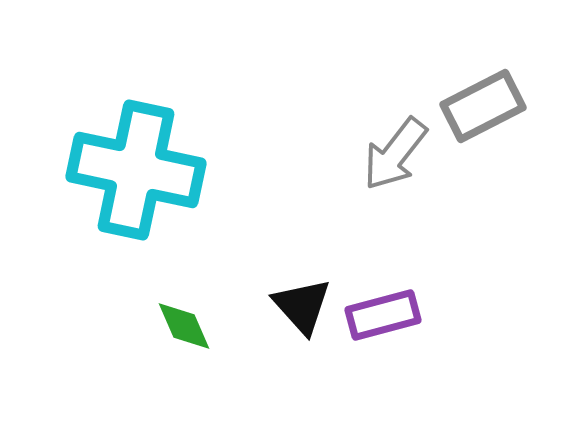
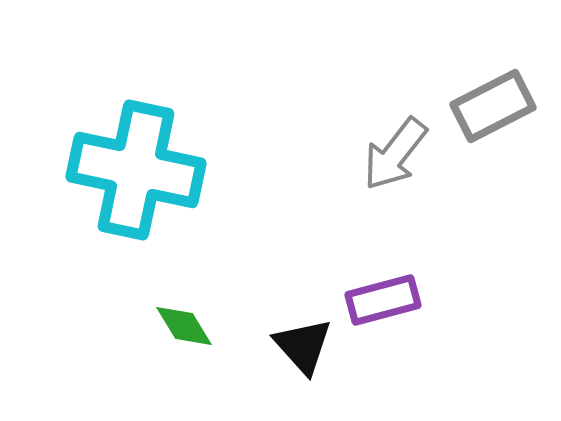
gray rectangle: moved 10 px right
black triangle: moved 1 px right, 40 px down
purple rectangle: moved 15 px up
green diamond: rotated 8 degrees counterclockwise
